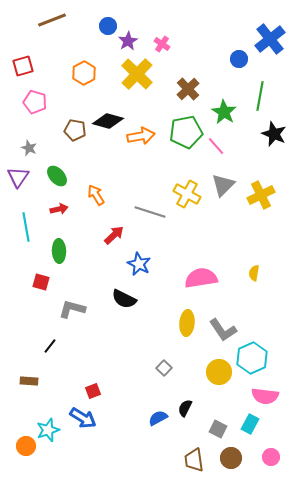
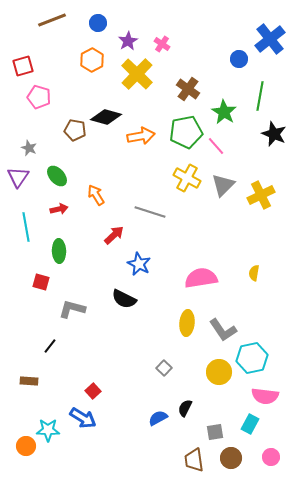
blue circle at (108, 26): moved 10 px left, 3 px up
orange hexagon at (84, 73): moved 8 px right, 13 px up
brown cross at (188, 89): rotated 10 degrees counterclockwise
pink pentagon at (35, 102): moved 4 px right, 5 px up
black diamond at (108, 121): moved 2 px left, 4 px up
yellow cross at (187, 194): moved 16 px up
cyan hexagon at (252, 358): rotated 12 degrees clockwise
red square at (93, 391): rotated 21 degrees counterclockwise
gray square at (218, 429): moved 3 px left, 3 px down; rotated 36 degrees counterclockwise
cyan star at (48, 430): rotated 20 degrees clockwise
